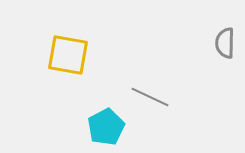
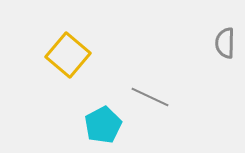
yellow square: rotated 30 degrees clockwise
cyan pentagon: moved 3 px left, 2 px up
